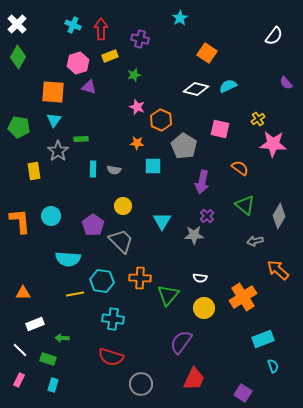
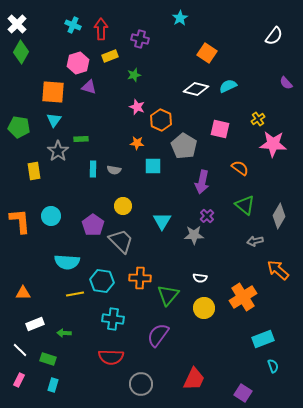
green diamond at (18, 57): moved 3 px right, 5 px up
cyan semicircle at (68, 259): moved 1 px left, 3 px down
green arrow at (62, 338): moved 2 px right, 5 px up
purple semicircle at (181, 342): moved 23 px left, 7 px up
red semicircle at (111, 357): rotated 15 degrees counterclockwise
